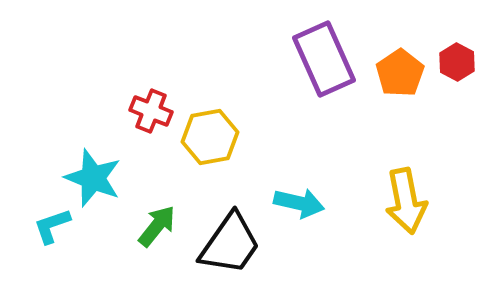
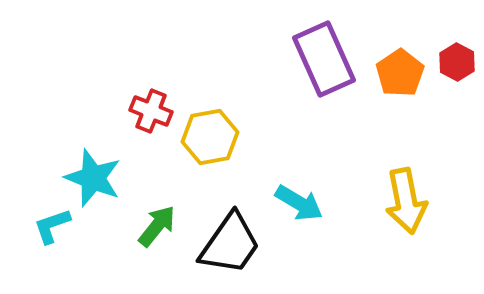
cyan arrow: rotated 18 degrees clockwise
